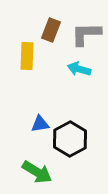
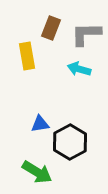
brown rectangle: moved 2 px up
yellow rectangle: rotated 12 degrees counterclockwise
black hexagon: moved 3 px down
